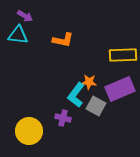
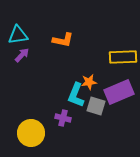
purple arrow: moved 3 px left, 39 px down; rotated 77 degrees counterclockwise
cyan triangle: rotated 15 degrees counterclockwise
yellow rectangle: moved 2 px down
orange star: rotated 14 degrees counterclockwise
purple rectangle: moved 1 px left, 3 px down
cyan L-shape: rotated 15 degrees counterclockwise
gray square: rotated 12 degrees counterclockwise
yellow circle: moved 2 px right, 2 px down
